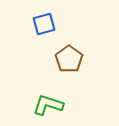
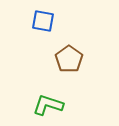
blue square: moved 1 px left, 3 px up; rotated 25 degrees clockwise
